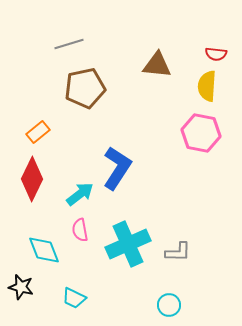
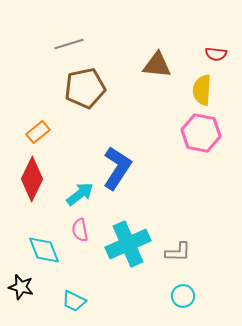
yellow semicircle: moved 5 px left, 4 px down
cyan trapezoid: moved 3 px down
cyan circle: moved 14 px right, 9 px up
